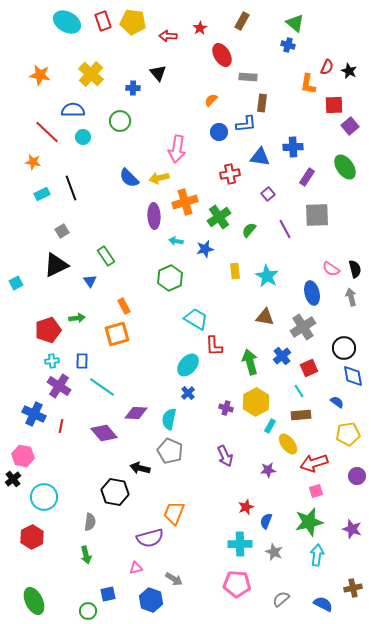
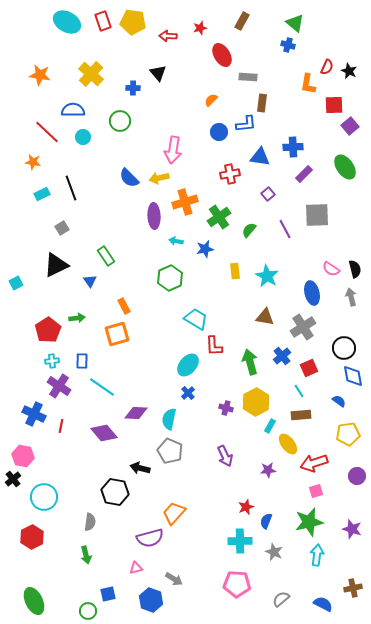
red star at (200, 28): rotated 16 degrees clockwise
pink arrow at (177, 149): moved 4 px left, 1 px down
purple rectangle at (307, 177): moved 3 px left, 3 px up; rotated 12 degrees clockwise
gray square at (62, 231): moved 3 px up
red pentagon at (48, 330): rotated 15 degrees counterclockwise
blue semicircle at (337, 402): moved 2 px right, 1 px up
orange trapezoid at (174, 513): rotated 20 degrees clockwise
cyan cross at (240, 544): moved 3 px up
